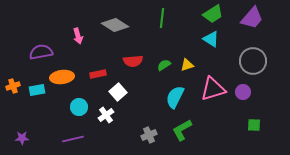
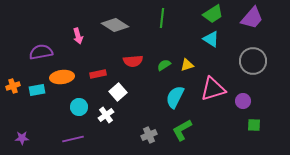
purple circle: moved 9 px down
